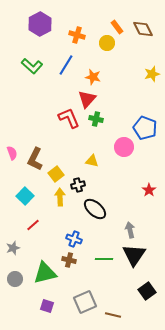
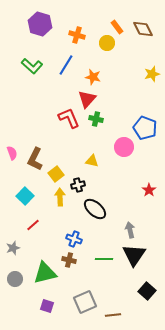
purple hexagon: rotated 15 degrees counterclockwise
black square: rotated 12 degrees counterclockwise
brown line: rotated 21 degrees counterclockwise
